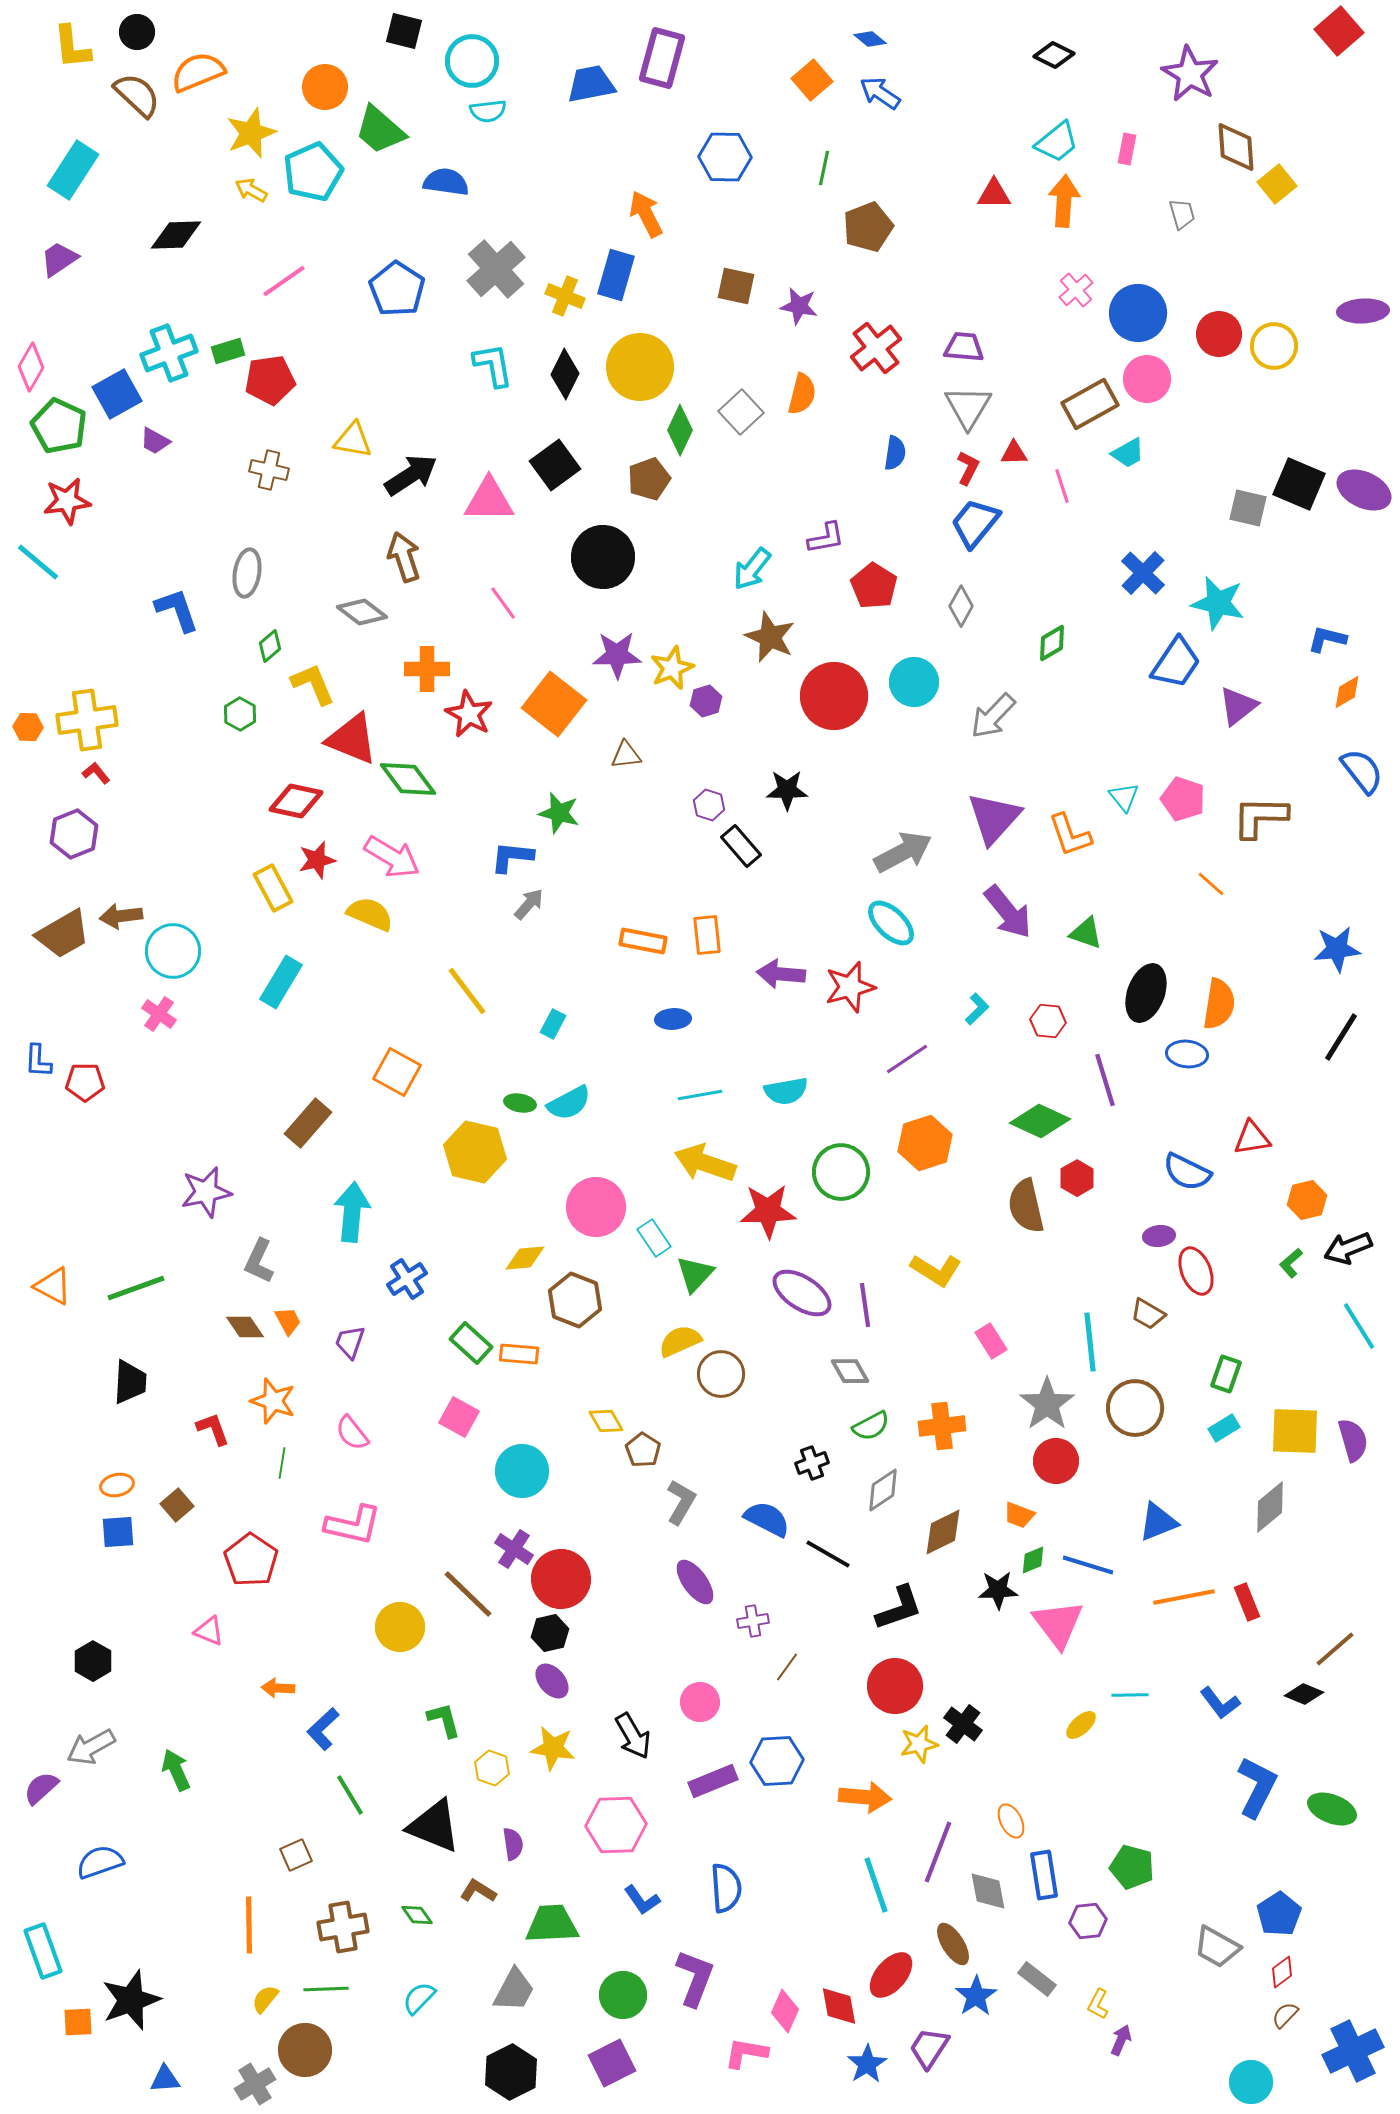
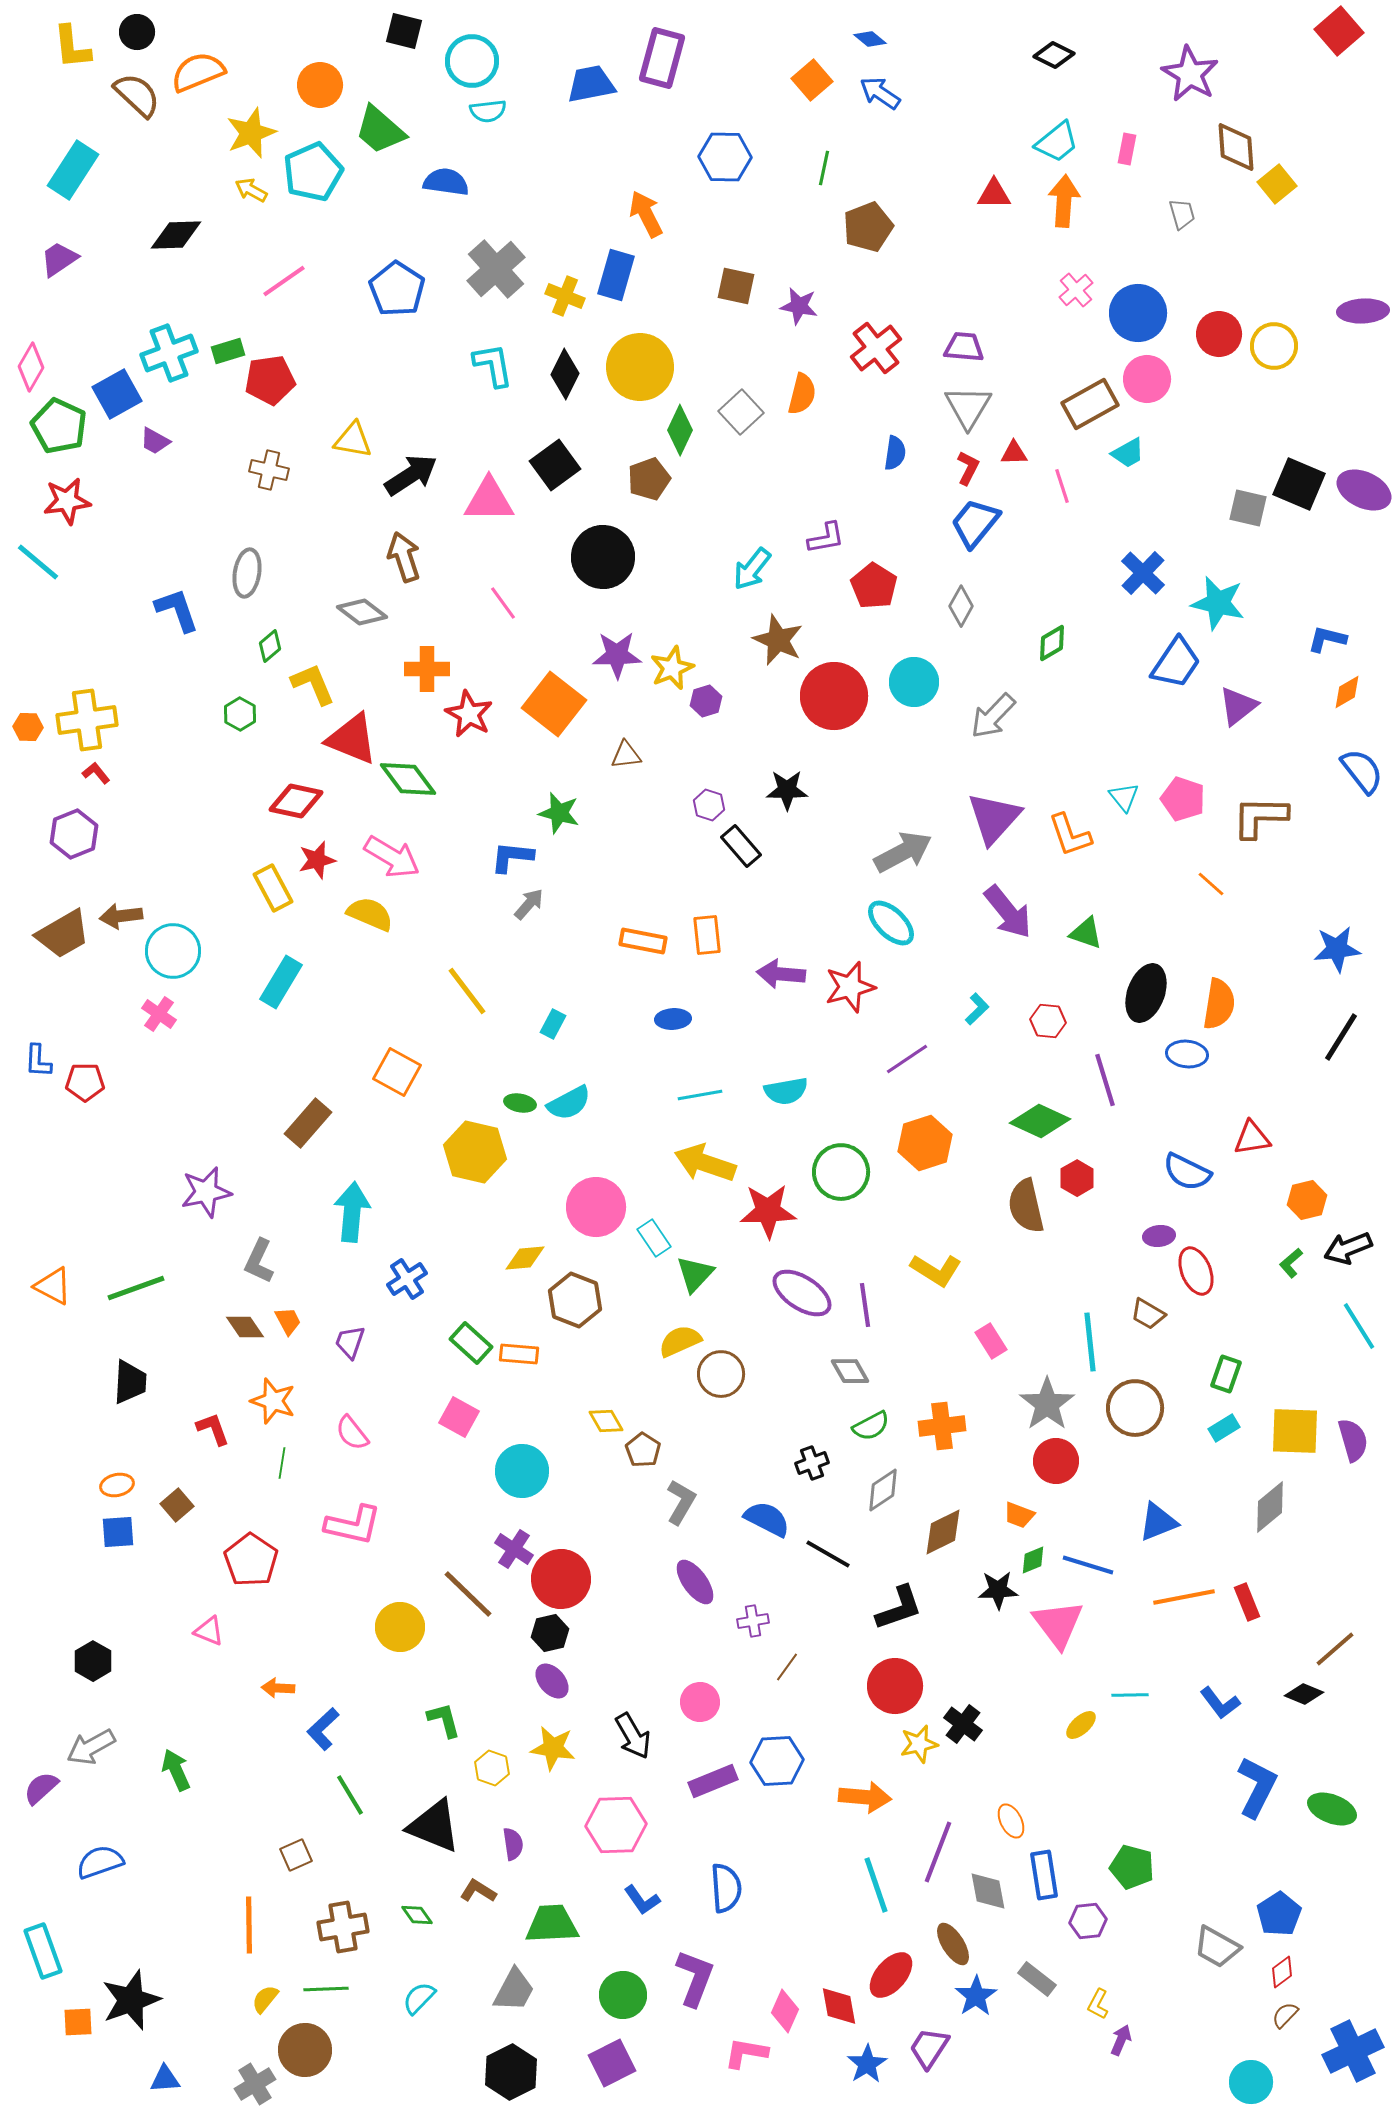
orange circle at (325, 87): moved 5 px left, 2 px up
brown star at (770, 637): moved 8 px right, 3 px down
